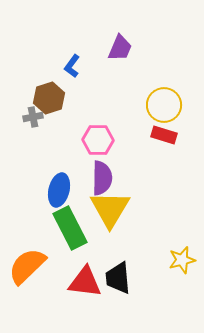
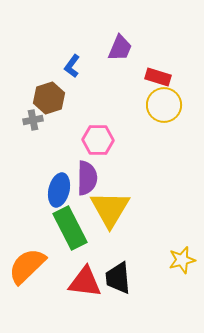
gray cross: moved 3 px down
red rectangle: moved 6 px left, 58 px up
purple semicircle: moved 15 px left
